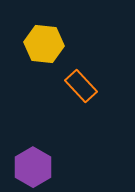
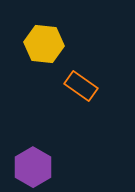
orange rectangle: rotated 12 degrees counterclockwise
